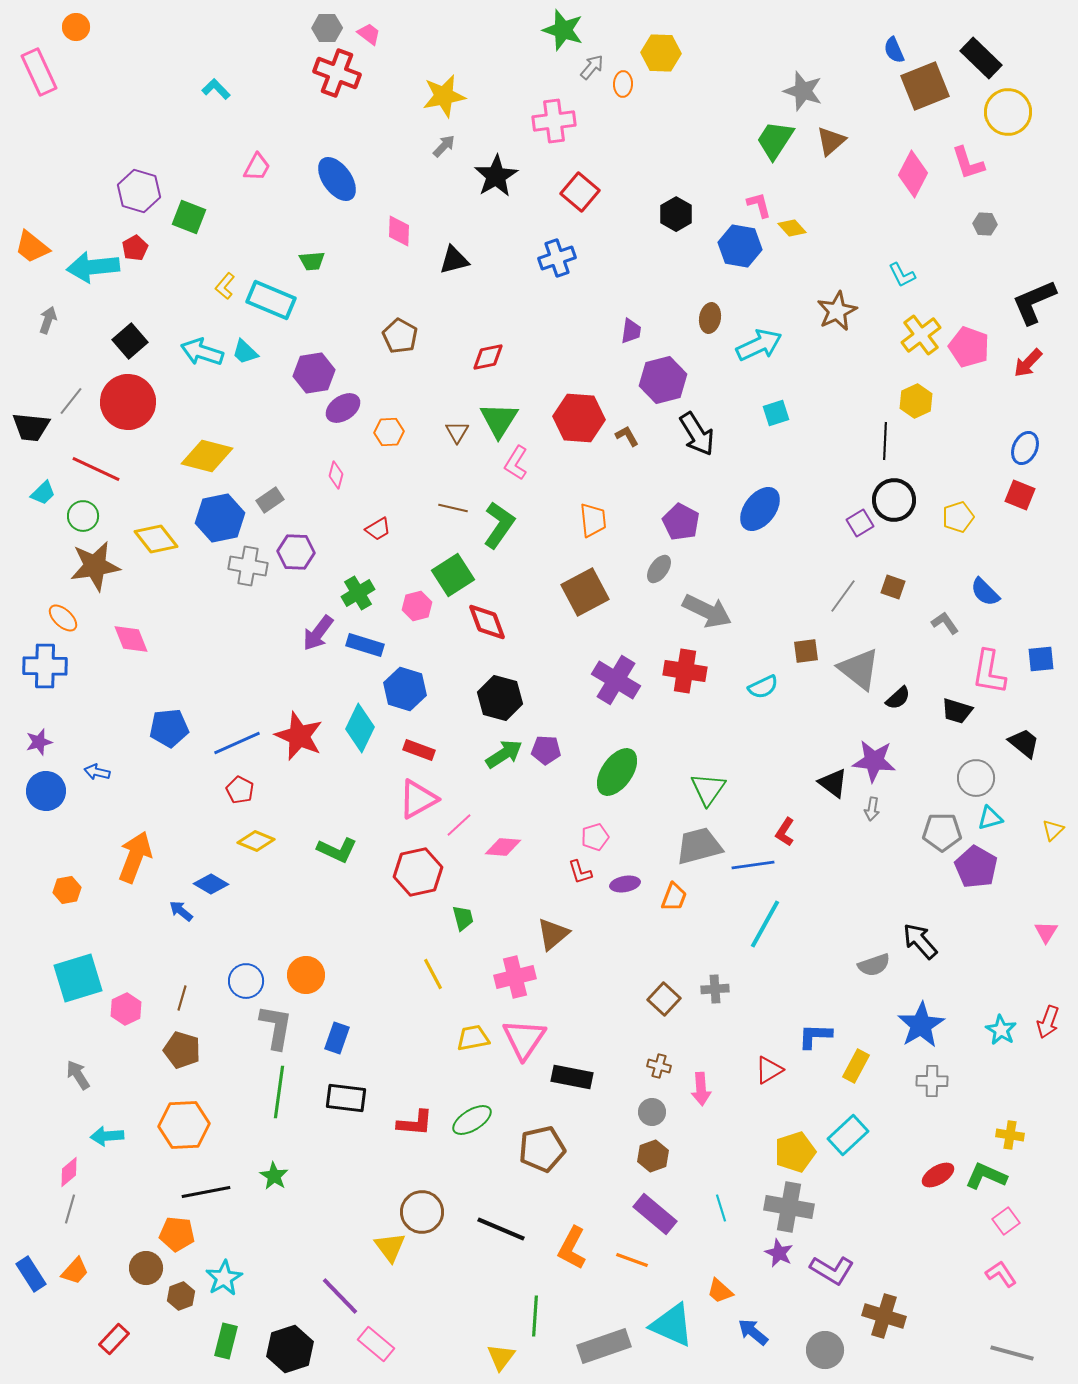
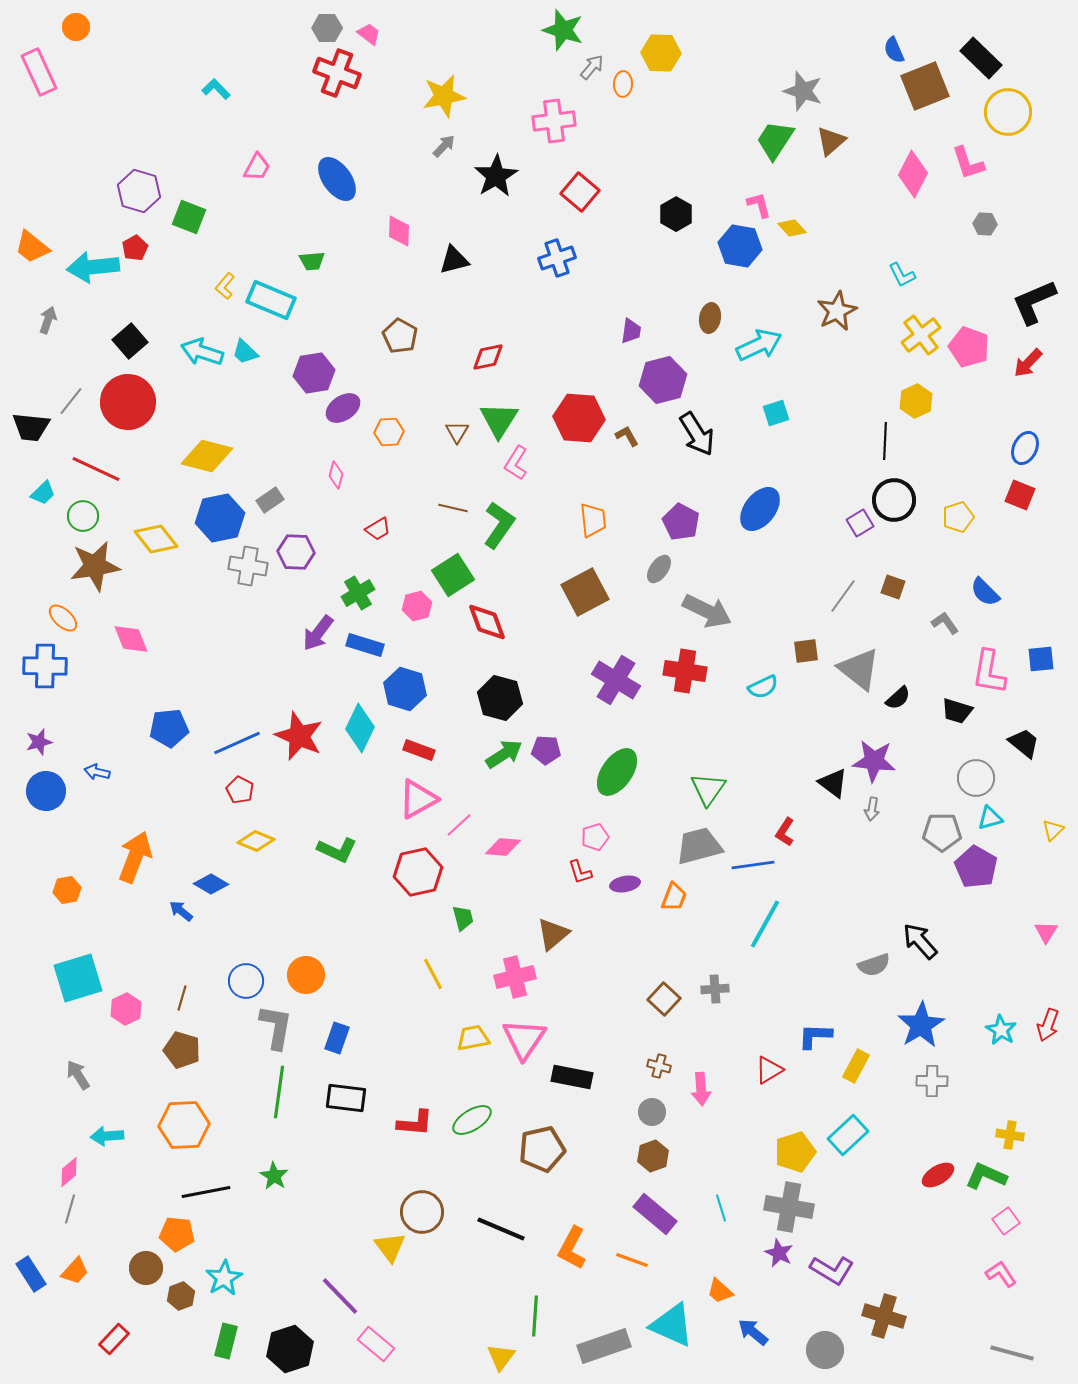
red arrow at (1048, 1022): moved 3 px down
